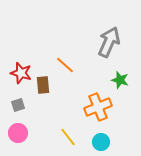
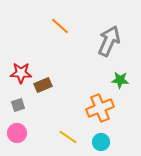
gray arrow: moved 1 px up
orange line: moved 5 px left, 39 px up
red star: rotated 15 degrees counterclockwise
green star: rotated 12 degrees counterclockwise
brown rectangle: rotated 72 degrees clockwise
orange cross: moved 2 px right, 1 px down
pink circle: moved 1 px left
yellow line: rotated 18 degrees counterclockwise
